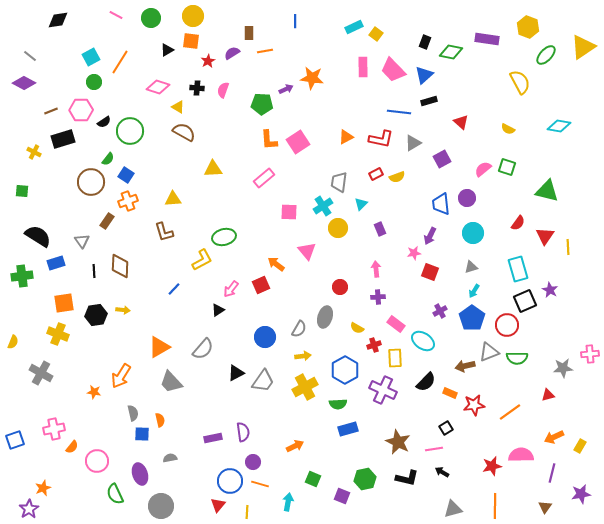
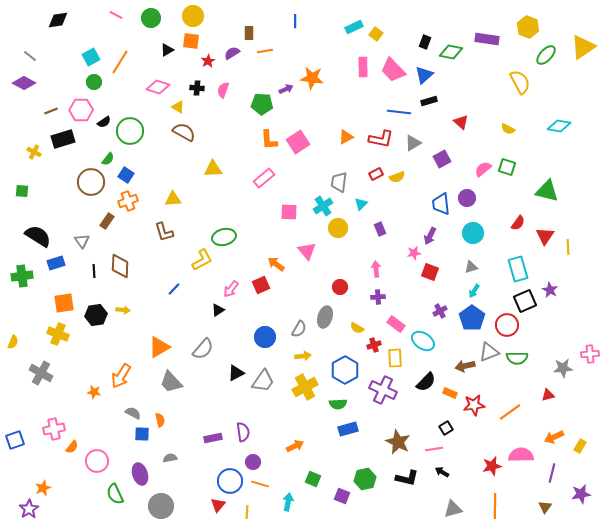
gray semicircle at (133, 413): rotated 49 degrees counterclockwise
